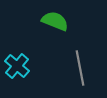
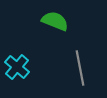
cyan cross: moved 1 px down
